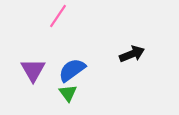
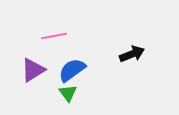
pink line: moved 4 px left, 20 px down; rotated 45 degrees clockwise
purple triangle: rotated 28 degrees clockwise
